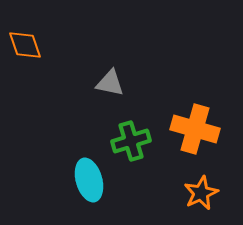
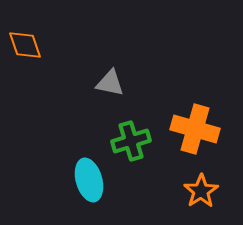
orange star: moved 2 px up; rotated 8 degrees counterclockwise
